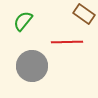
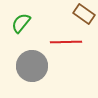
green semicircle: moved 2 px left, 2 px down
red line: moved 1 px left
